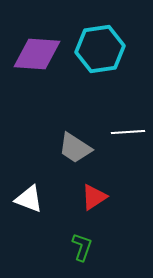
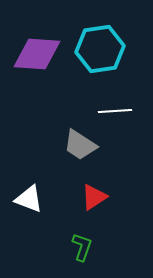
white line: moved 13 px left, 21 px up
gray trapezoid: moved 5 px right, 3 px up
